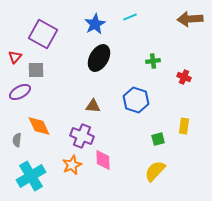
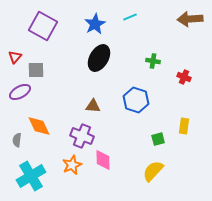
purple square: moved 8 px up
green cross: rotated 16 degrees clockwise
yellow semicircle: moved 2 px left
